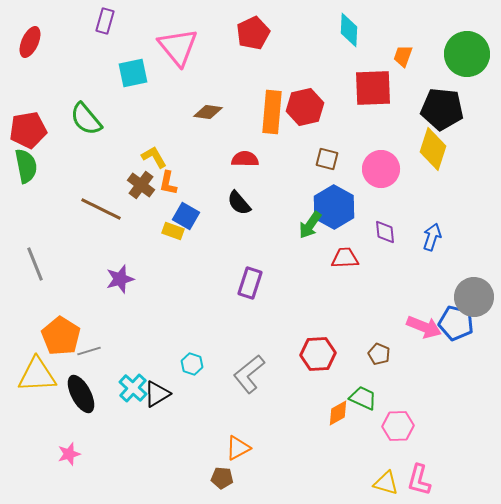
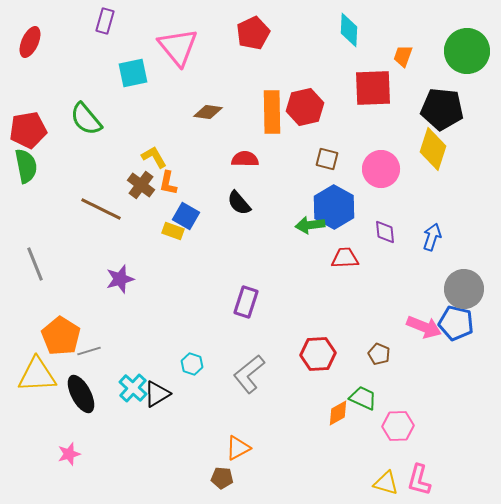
green circle at (467, 54): moved 3 px up
orange rectangle at (272, 112): rotated 6 degrees counterclockwise
green arrow at (310, 225): rotated 48 degrees clockwise
purple rectangle at (250, 283): moved 4 px left, 19 px down
gray circle at (474, 297): moved 10 px left, 8 px up
